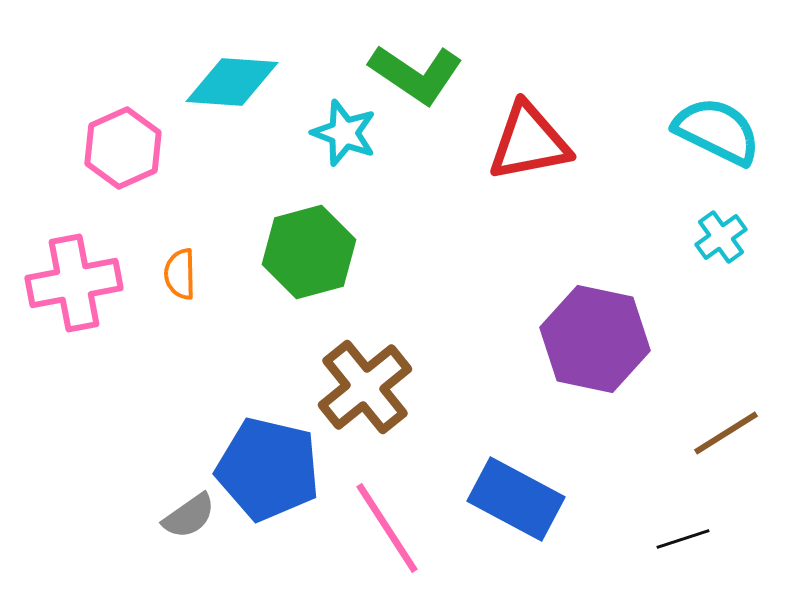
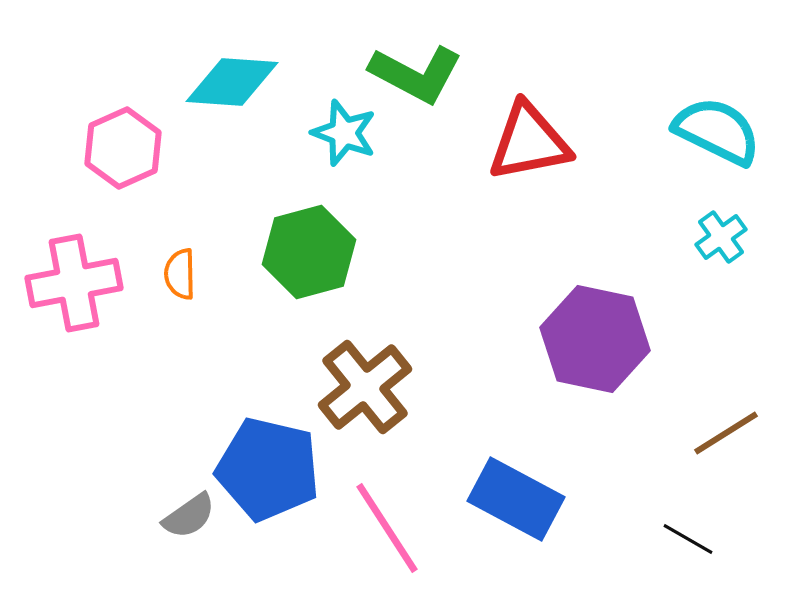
green L-shape: rotated 6 degrees counterclockwise
black line: moved 5 px right; rotated 48 degrees clockwise
